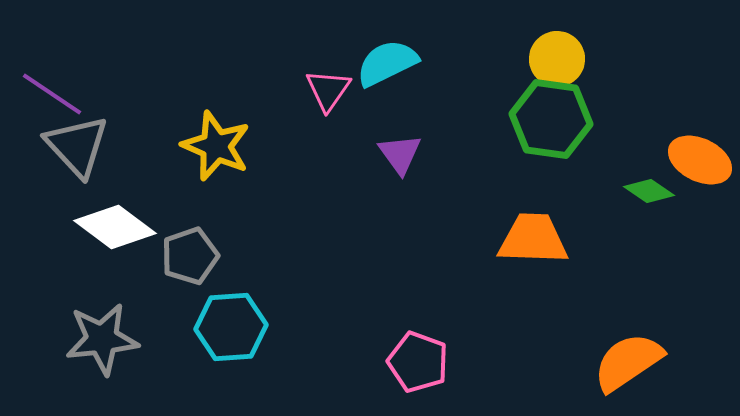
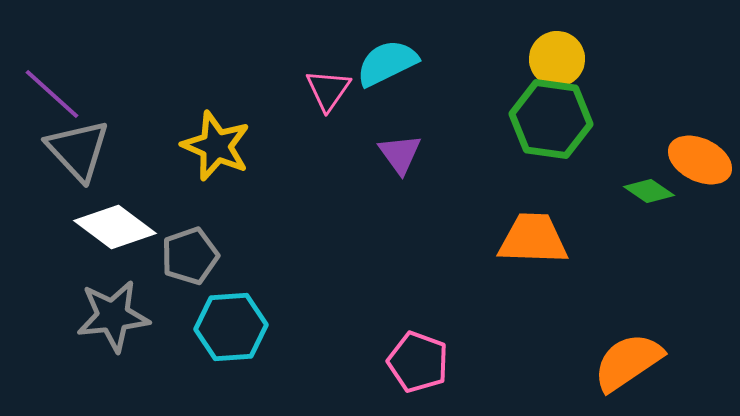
purple line: rotated 8 degrees clockwise
gray triangle: moved 1 px right, 4 px down
gray star: moved 11 px right, 23 px up
